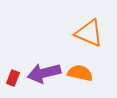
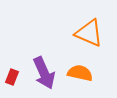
purple arrow: rotated 100 degrees counterclockwise
red rectangle: moved 1 px left, 1 px up
